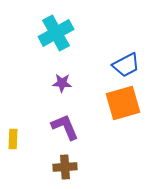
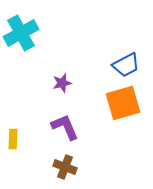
cyan cross: moved 35 px left
purple star: rotated 18 degrees counterclockwise
brown cross: rotated 25 degrees clockwise
